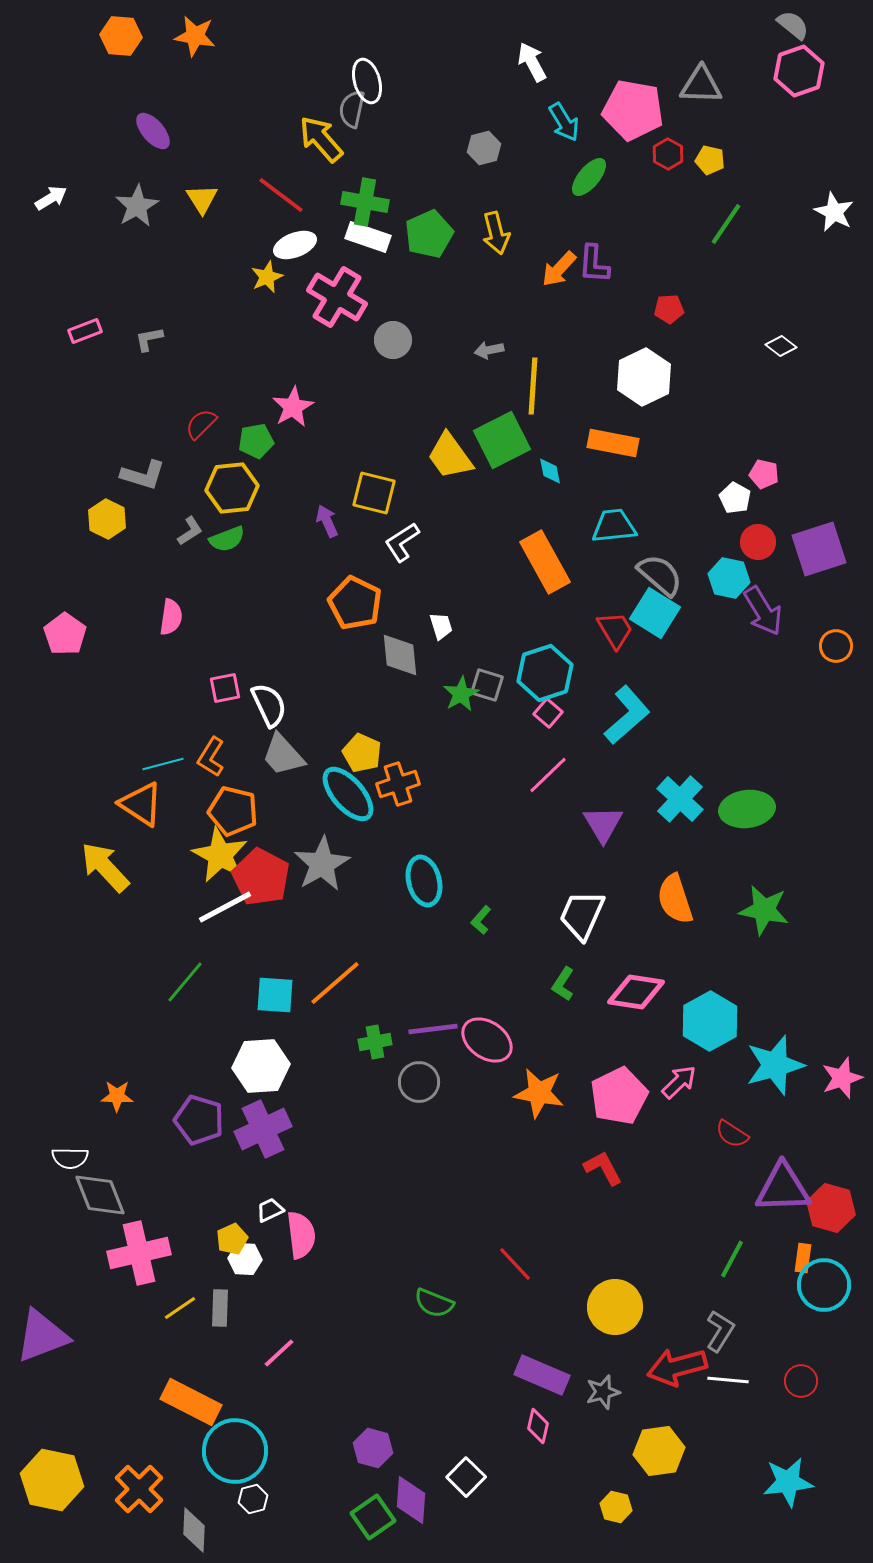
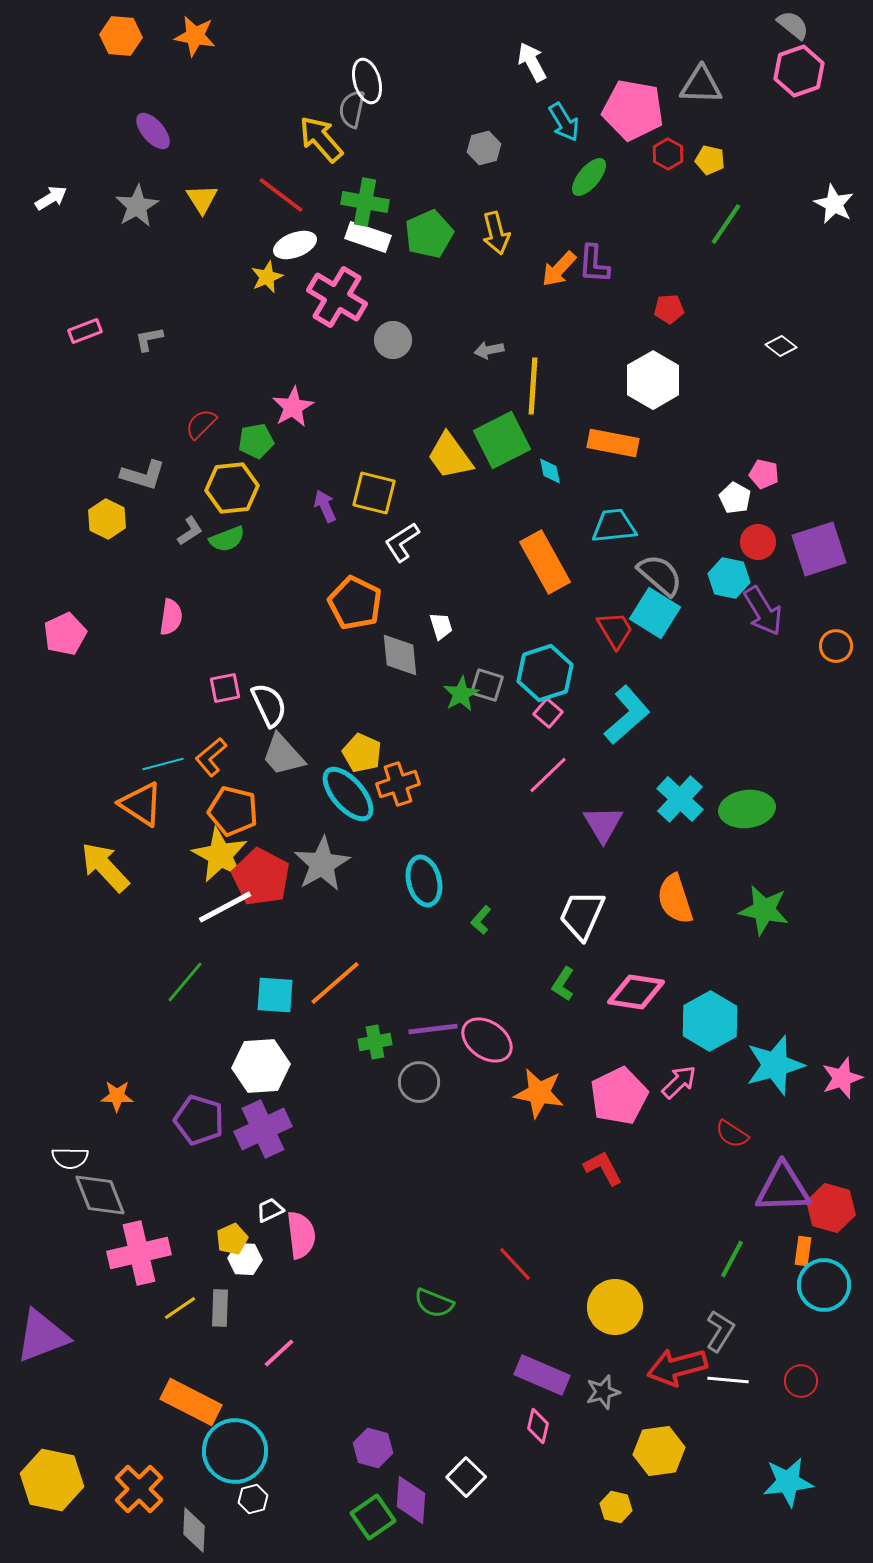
white star at (834, 212): moved 8 px up
white hexagon at (644, 377): moved 9 px right, 3 px down; rotated 4 degrees counterclockwise
purple arrow at (327, 521): moved 2 px left, 15 px up
pink pentagon at (65, 634): rotated 12 degrees clockwise
orange L-shape at (211, 757): rotated 18 degrees clockwise
orange rectangle at (803, 1258): moved 7 px up
